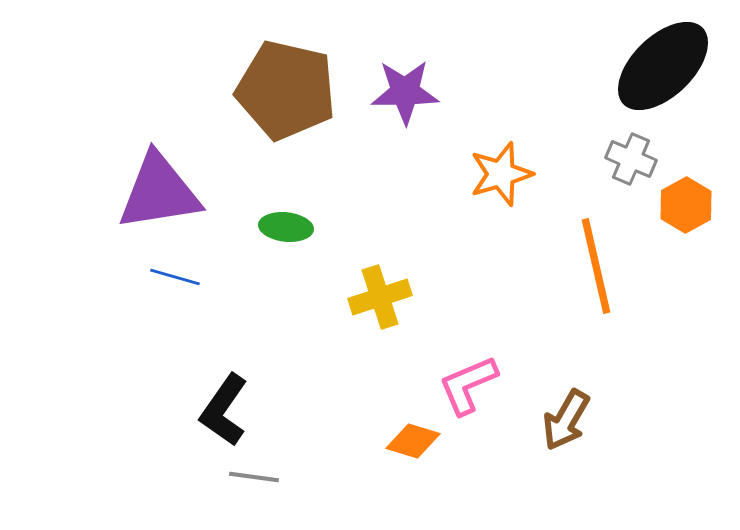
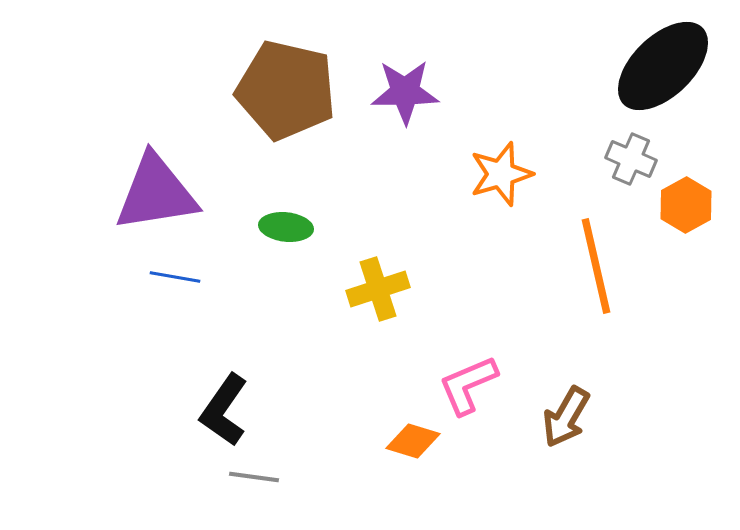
purple triangle: moved 3 px left, 1 px down
blue line: rotated 6 degrees counterclockwise
yellow cross: moved 2 px left, 8 px up
brown arrow: moved 3 px up
